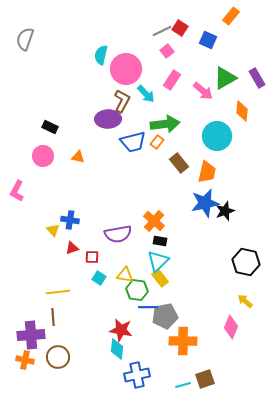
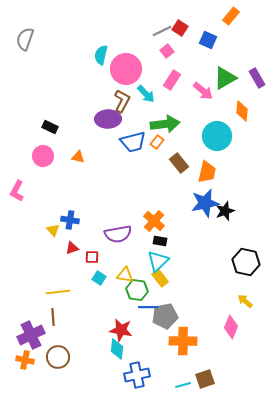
purple cross at (31, 335): rotated 20 degrees counterclockwise
